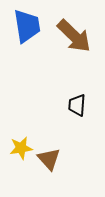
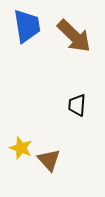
yellow star: rotated 30 degrees clockwise
brown triangle: moved 1 px down
